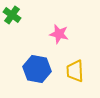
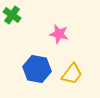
yellow trapezoid: moved 3 px left, 3 px down; rotated 140 degrees counterclockwise
